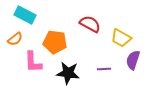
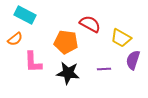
orange pentagon: moved 11 px right
